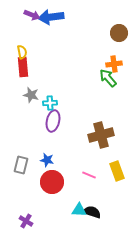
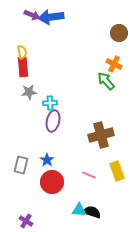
orange cross: rotated 35 degrees clockwise
green arrow: moved 2 px left, 3 px down
gray star: moved 2 px left, 3 px up; rotated 21 degrees counterclockwise
blue star: rotated 24 degrees clockwise
